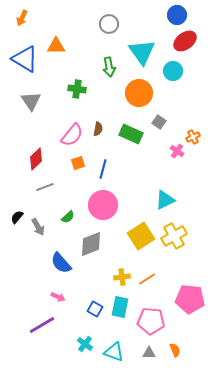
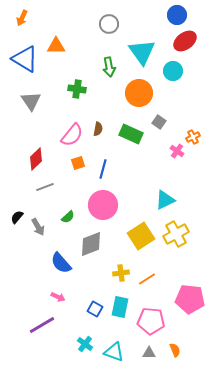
yellow cross at (174, 236): moved 2 px right, 2 px up
yellow cross at (122, 277): moved 1 px left, 4 px up
